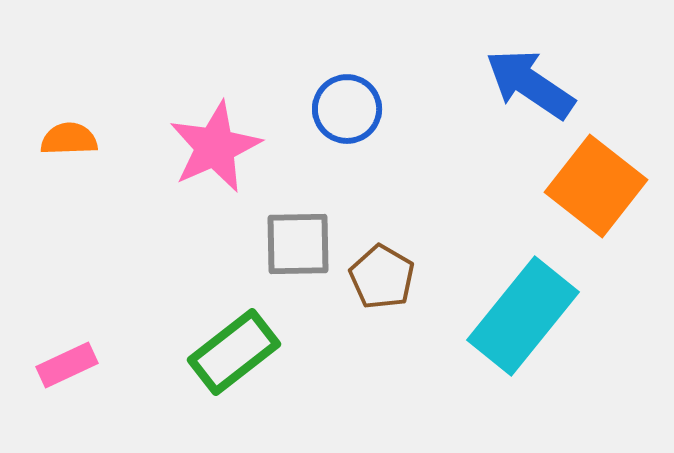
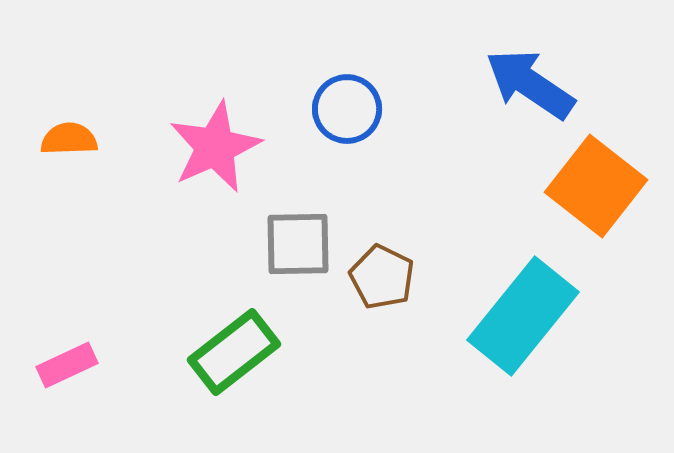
brown pentagon: rotated 4 degrees counterclockwise
